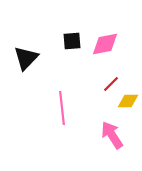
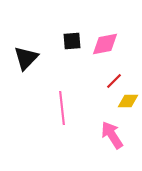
red line: moved 3 px right, 3 px up
